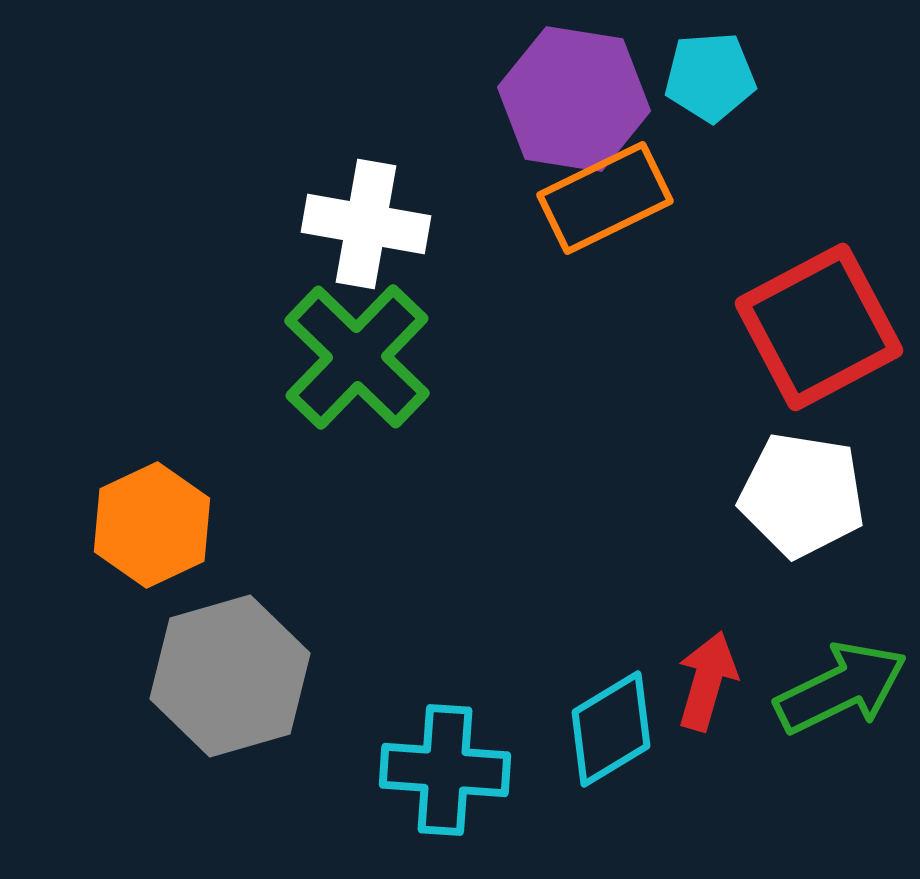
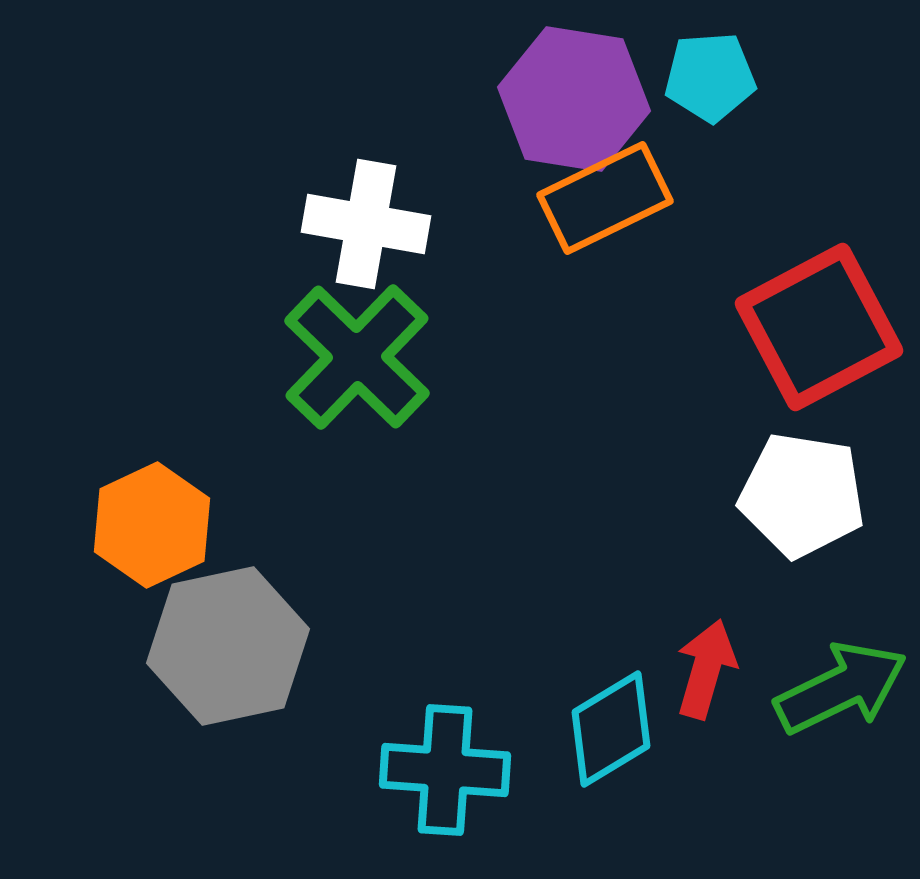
gray hexagon: moved 2 px left, 30 px up; rotated 4 degrees clockwise
red arrow: moved 1 px left, 12 px up
